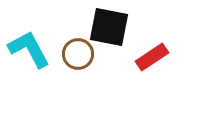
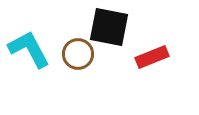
red rectangle: rotated 12 degrees clockwise
